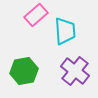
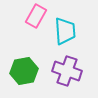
pink rectangle: moved 1 px down; rotated 20 degrees counterclockwise
purple cross: moved 8 px left; rotated 20 degrees counterclockwise
